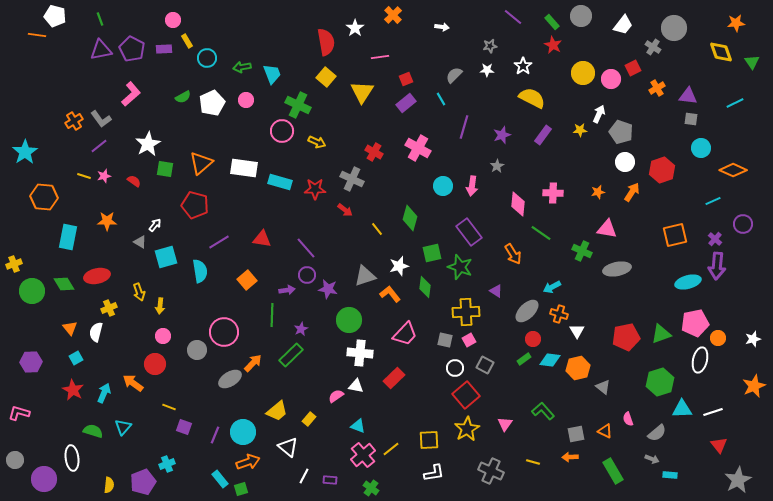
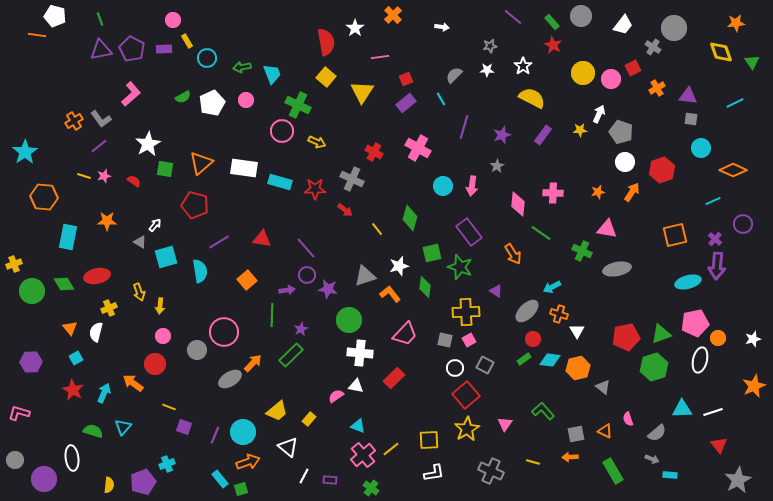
green hexagon at (660, 382): moved 6 px left, 15 px up
